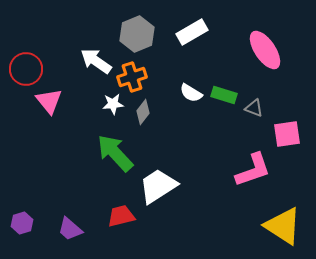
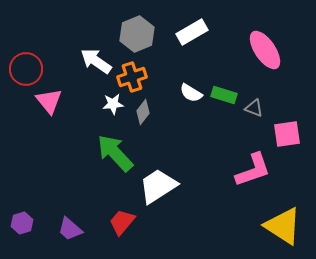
red trapezoid: moved 1 px right, 6 px down; rotated 36 degrees counterclockwise
